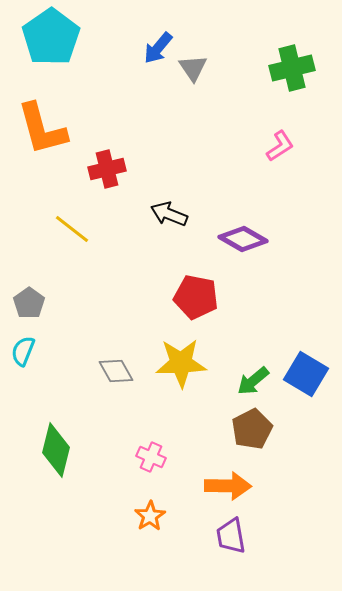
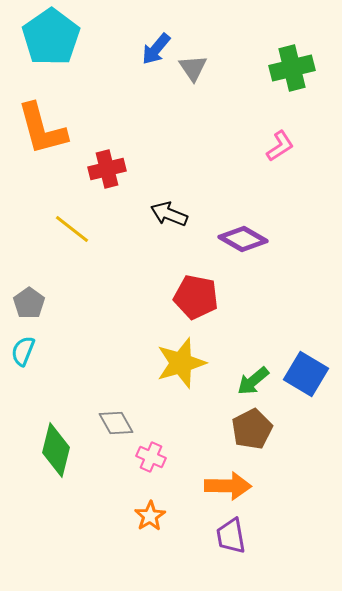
blue arrow: moved 2 px left, 1 px down
yellow star: rotated 15 degrees counterclockwise
gray diamond: moved 52 px down
